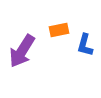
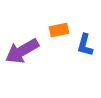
purple arrow: rotated 28 degrees clockwise
